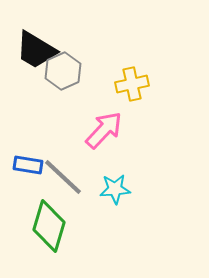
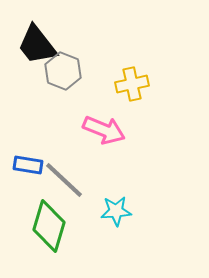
black trapezoid: moved 1 px right, 5 px up; rotated 21 degrees clockwise
gray hexagon: rotated 15 degrees counterclockwise
pink arrow: rotated 69 degrees clockwise
gray line: moved 1 px right, 3 px down
cyan star: moved 1 px right, 22 px down
